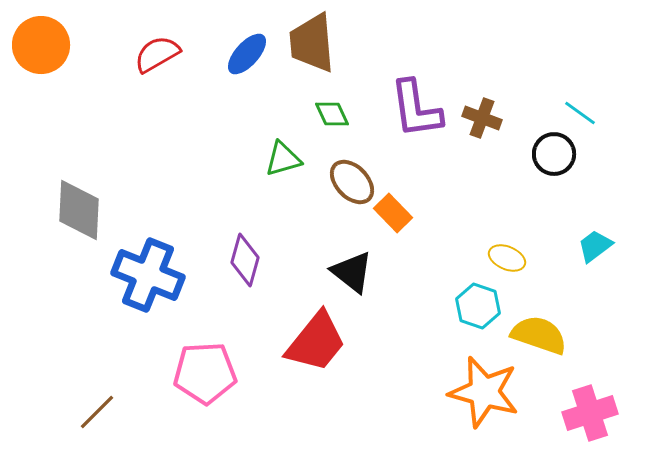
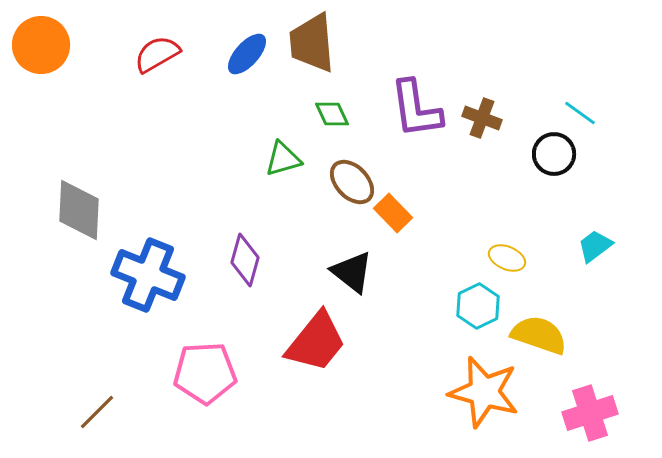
cyan hexagon: rotated 15 degrees clockwise
